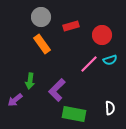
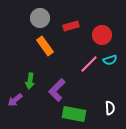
gray circle: moved 1 px left, 1 px down
orange rectangle: moved 3 px right, 2 px down
